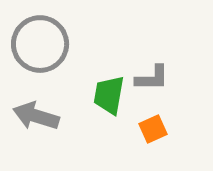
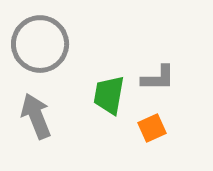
gray L-shape: moved 6 px right
gray arrow: rotated 51 degrees clockwise
orange square: moved 1 px left, 1 px up
